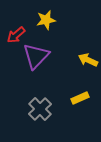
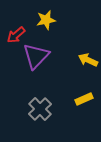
yellow rectangle: moved 4 px right, 1 px down
